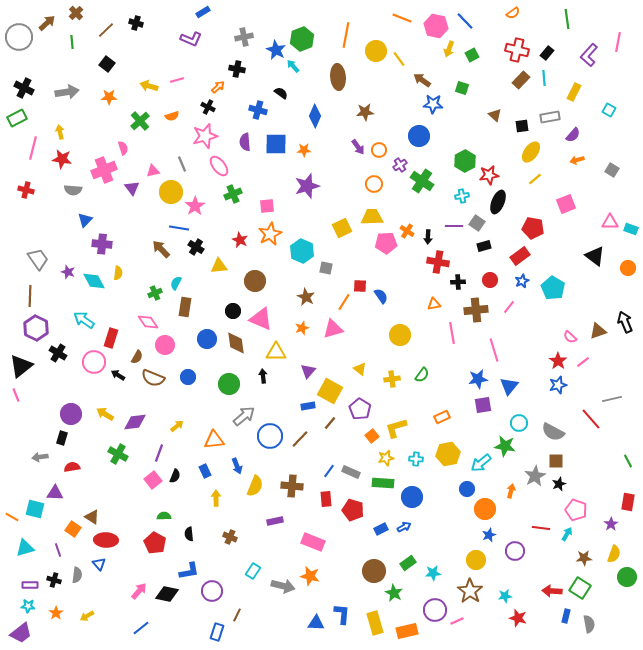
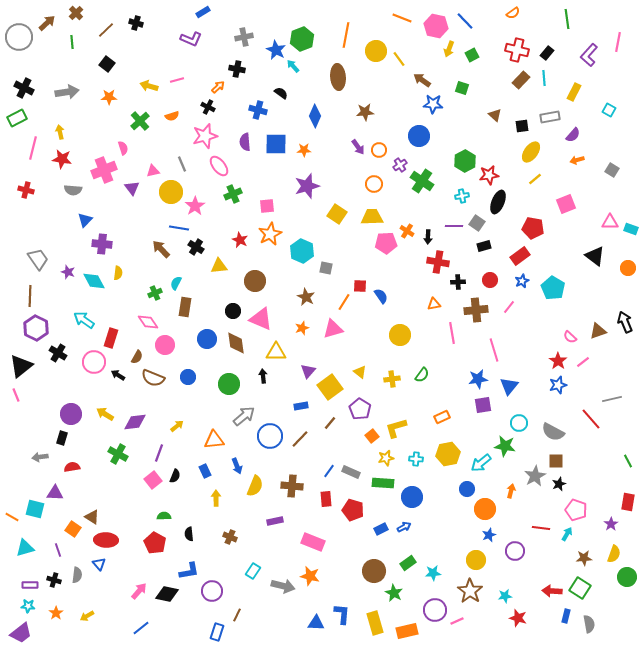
yellow square at (342, 228): moved 5 px left, 14 px up; rotated 30 degrees counterclockwise
yellow triangle at (360, 369): moved 3 px down
yellow square at (330, 391): moved 4 px up; rotated 25 degrees clockwise
blue rectangle at (308, 406): moved 7 px left
